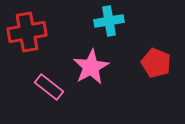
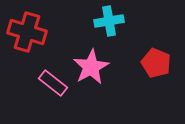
red cross: rotated 27 degrees clockwise
pink rectangle: moved 4 px right, 4 px up
